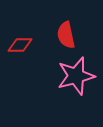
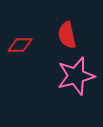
red semicircle: moved 1 px right
